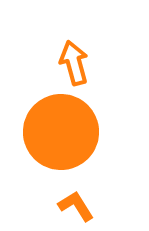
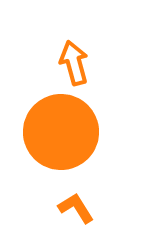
orange L-shape: moved 2 px down
